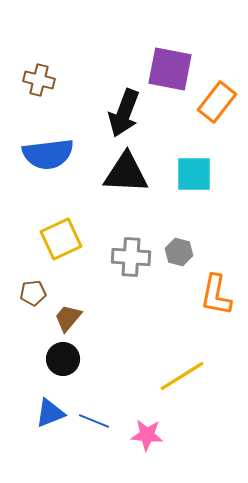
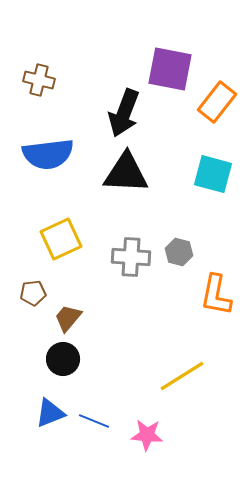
cyan square: moved 19 px right; rotated 15 degrees clockwise
